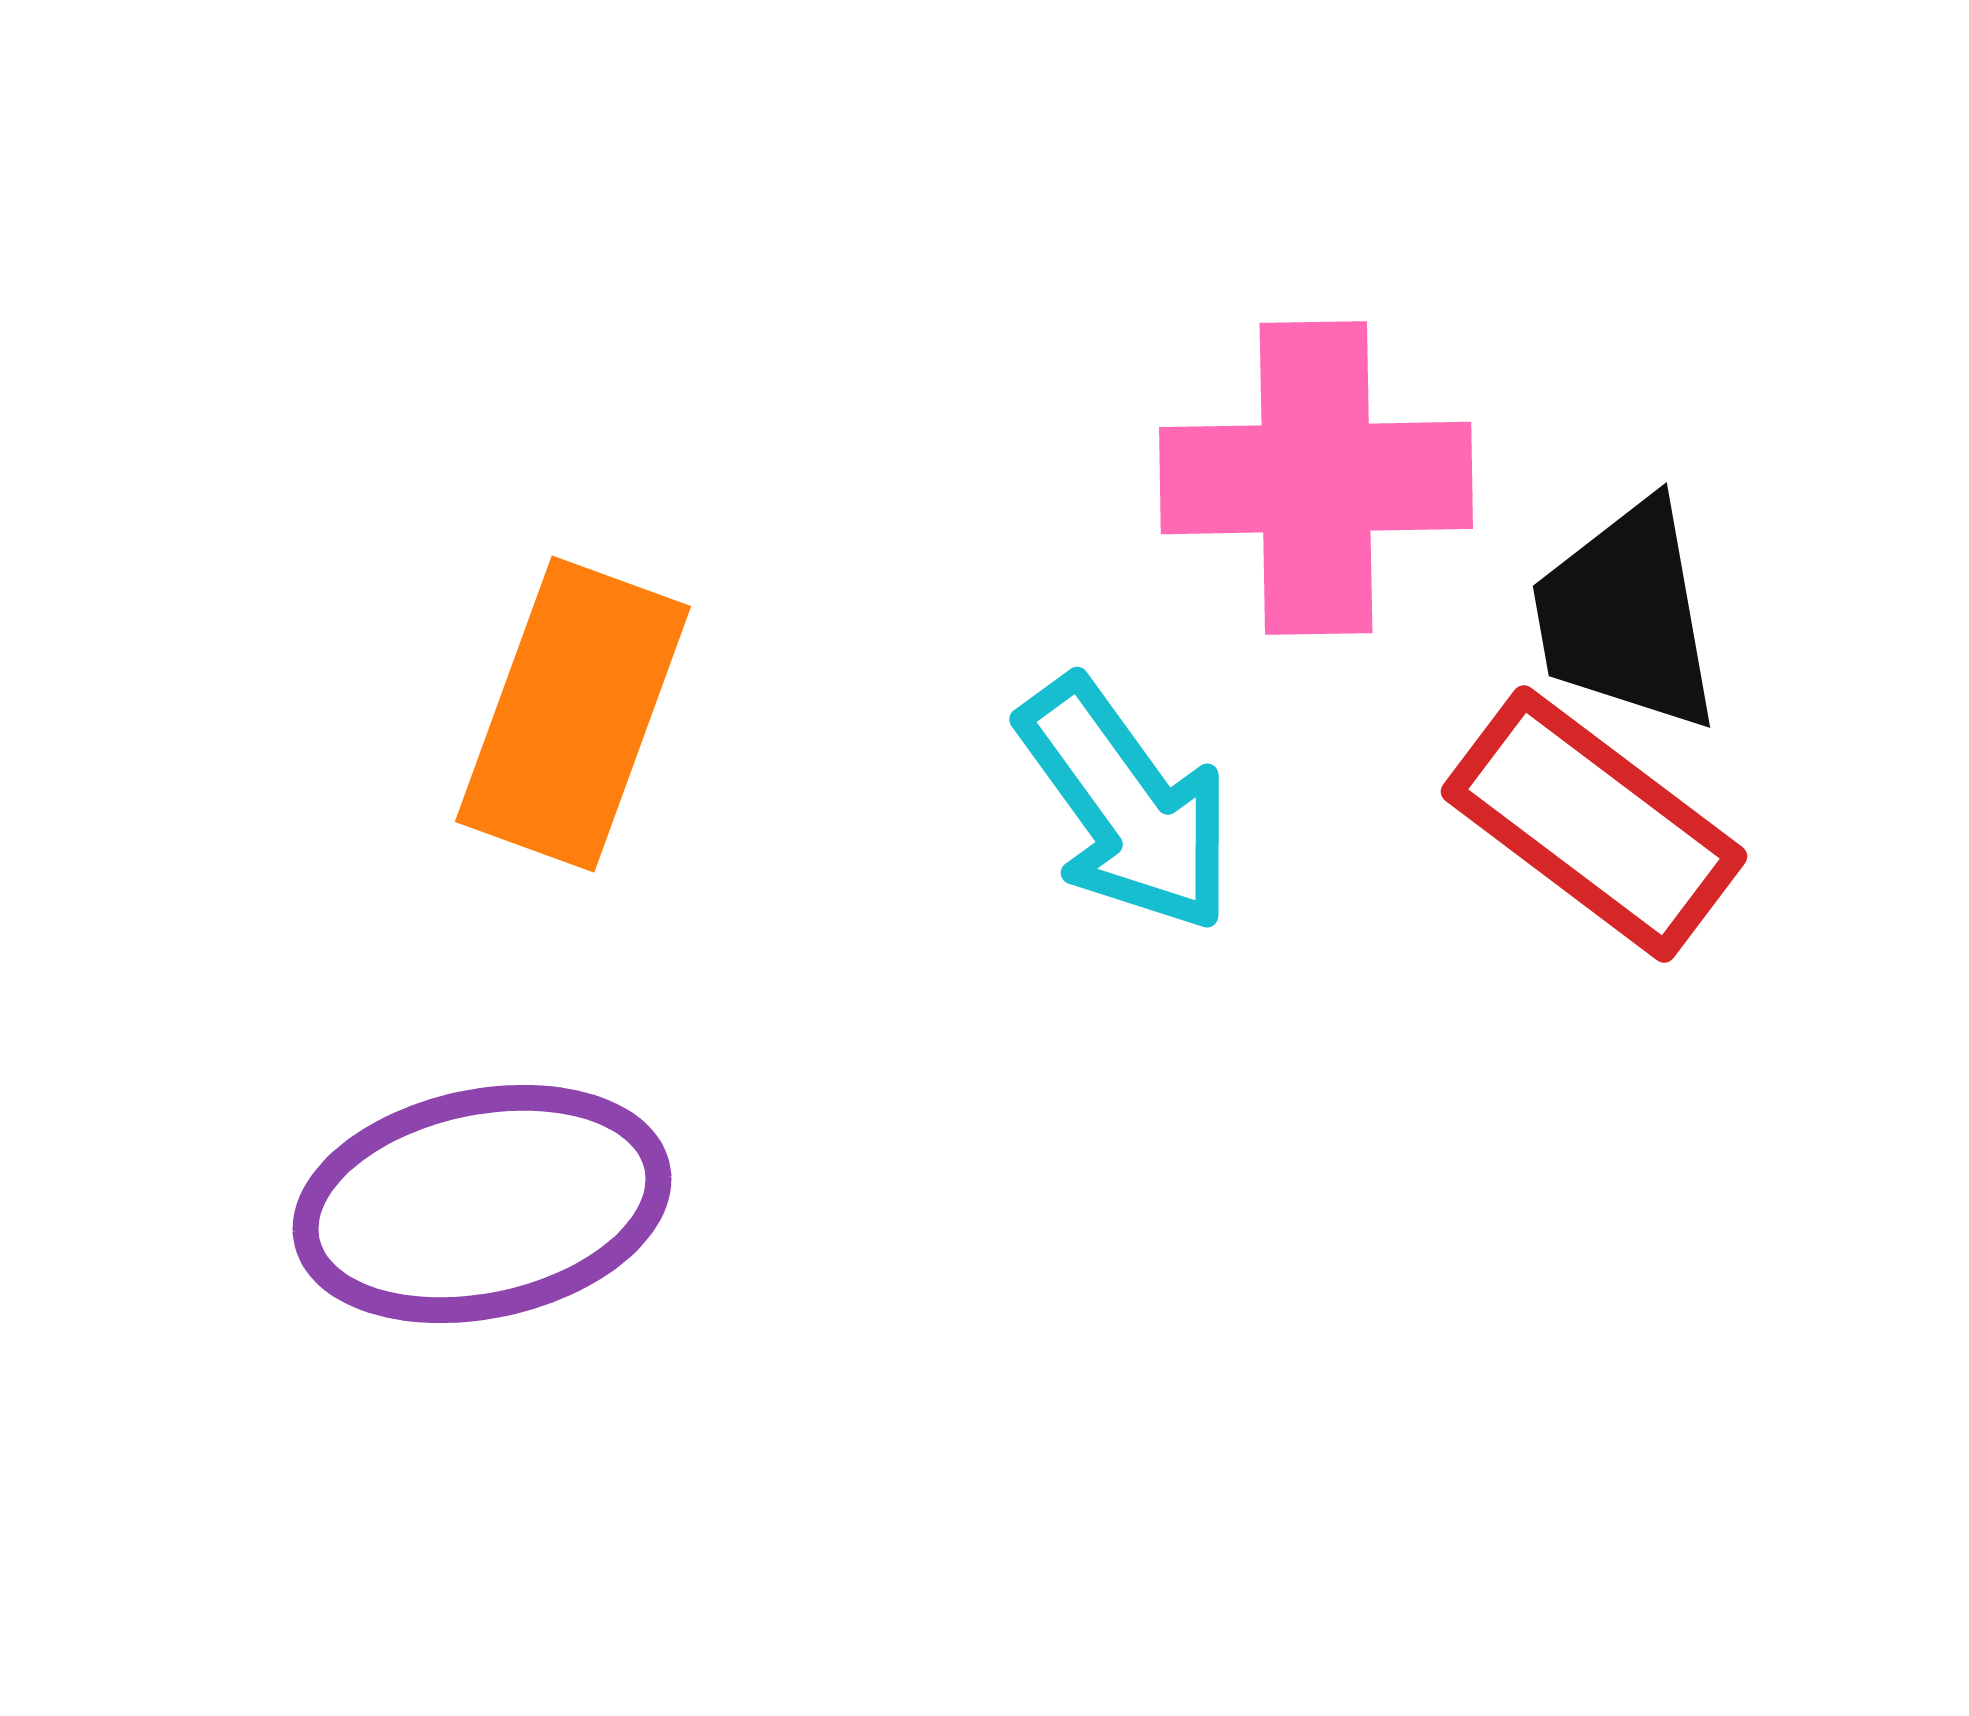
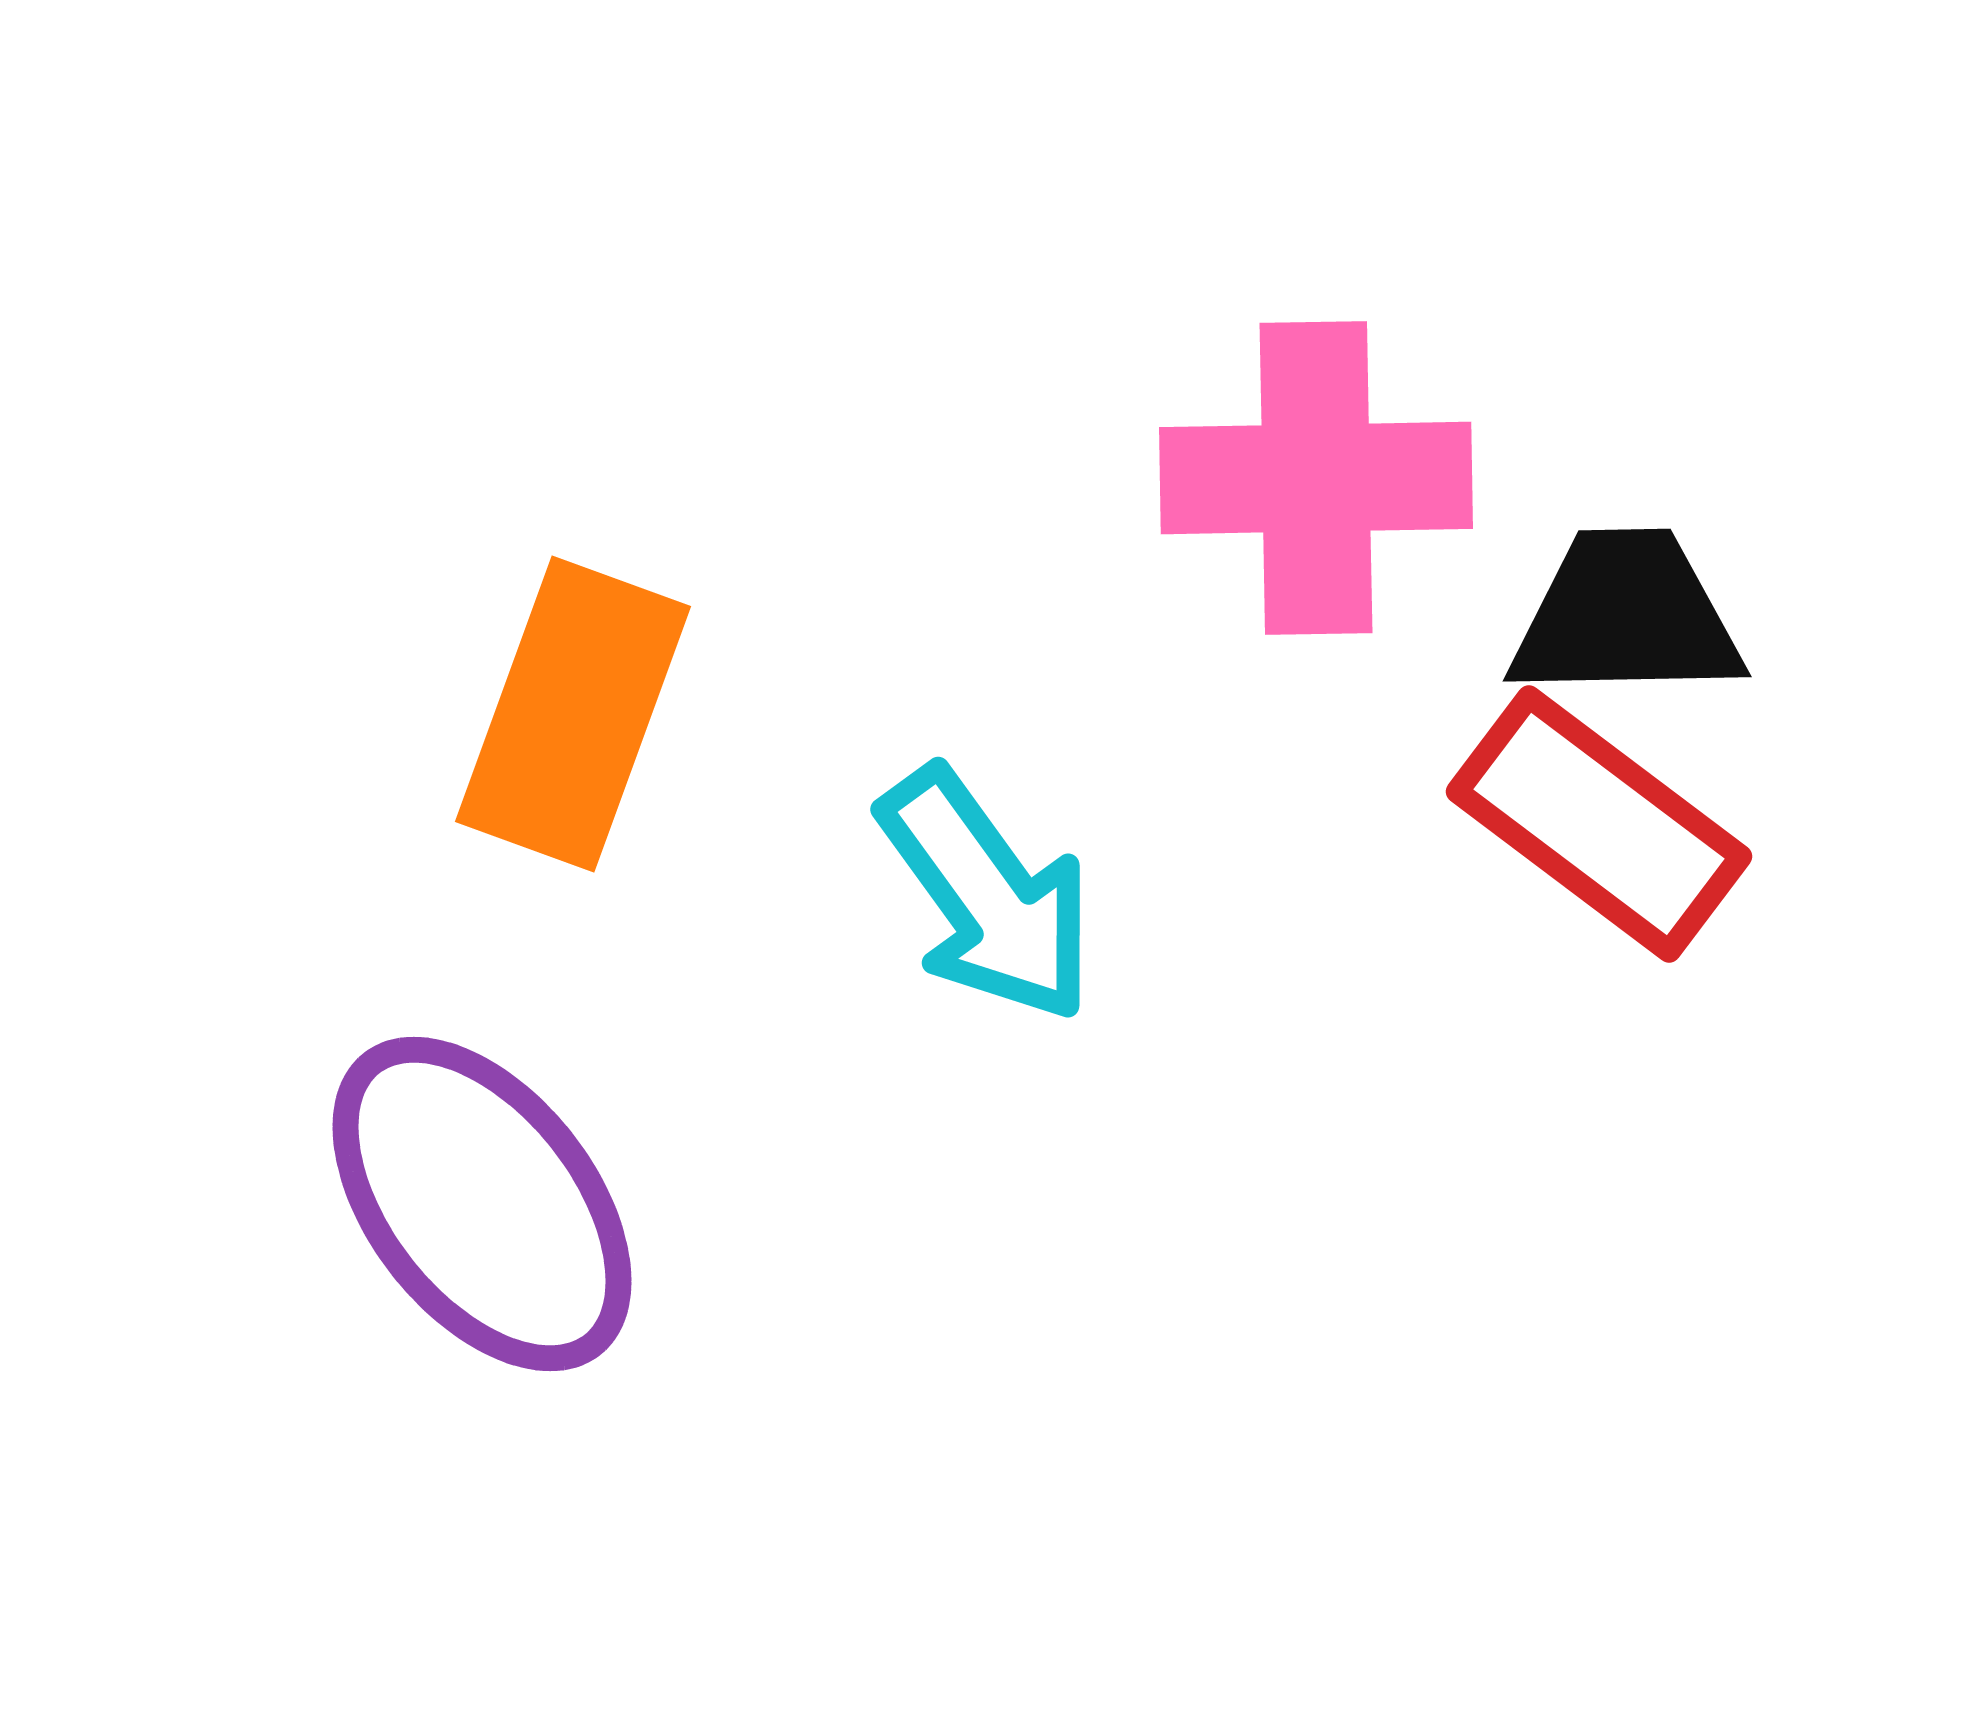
black trapezoid: rotated 99 degrees clockwise
cyan arrow: moved 139 px left, 90 px down
red rectangle: moved 5 px right
purple ellipse: rotated 64 degrees clockwise
